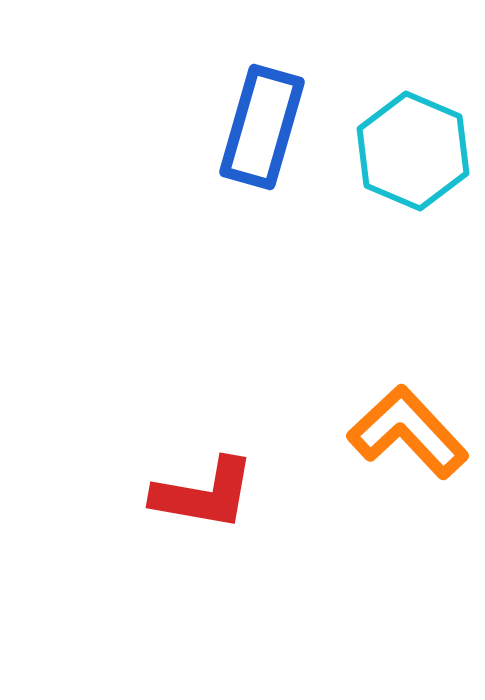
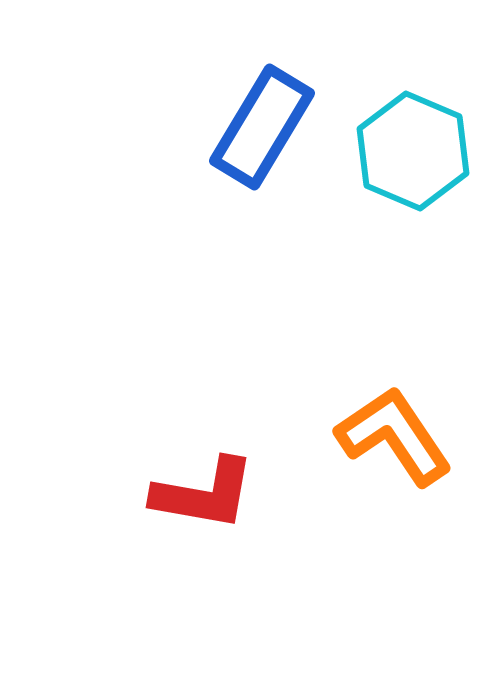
blue rectangle: rotated 15 degrees clockwise
orange L-shape: moved 14 px left, 4 px down; rotated 9 degrees clockwise
